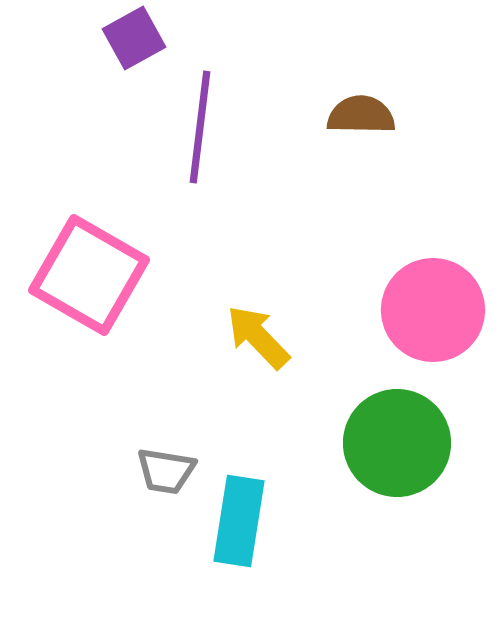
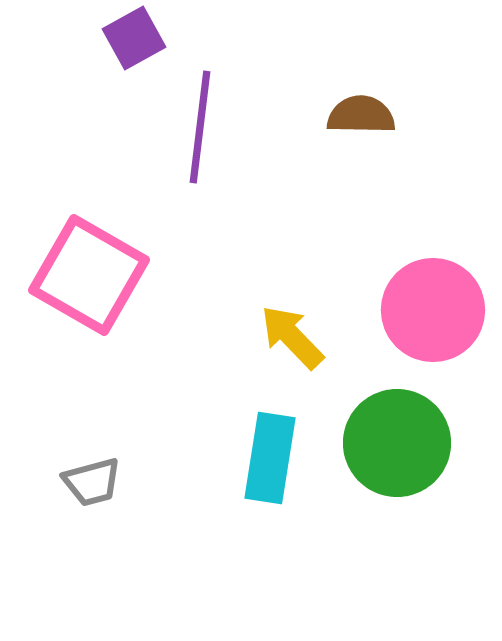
yellow arrow: moved 34 px right
gray trapezoid: moved 74 px left, 11 px down; rotated 24 degrees counterclockwise
cyan rectangle: moved 31 px right, 63 px up
